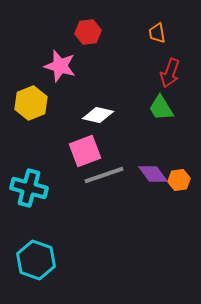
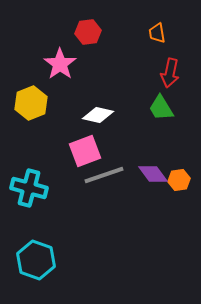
pink star: moved 2 px up; rotated 20 degrees clockwise
red arrow: rotated 8 degrees counterclockwise
